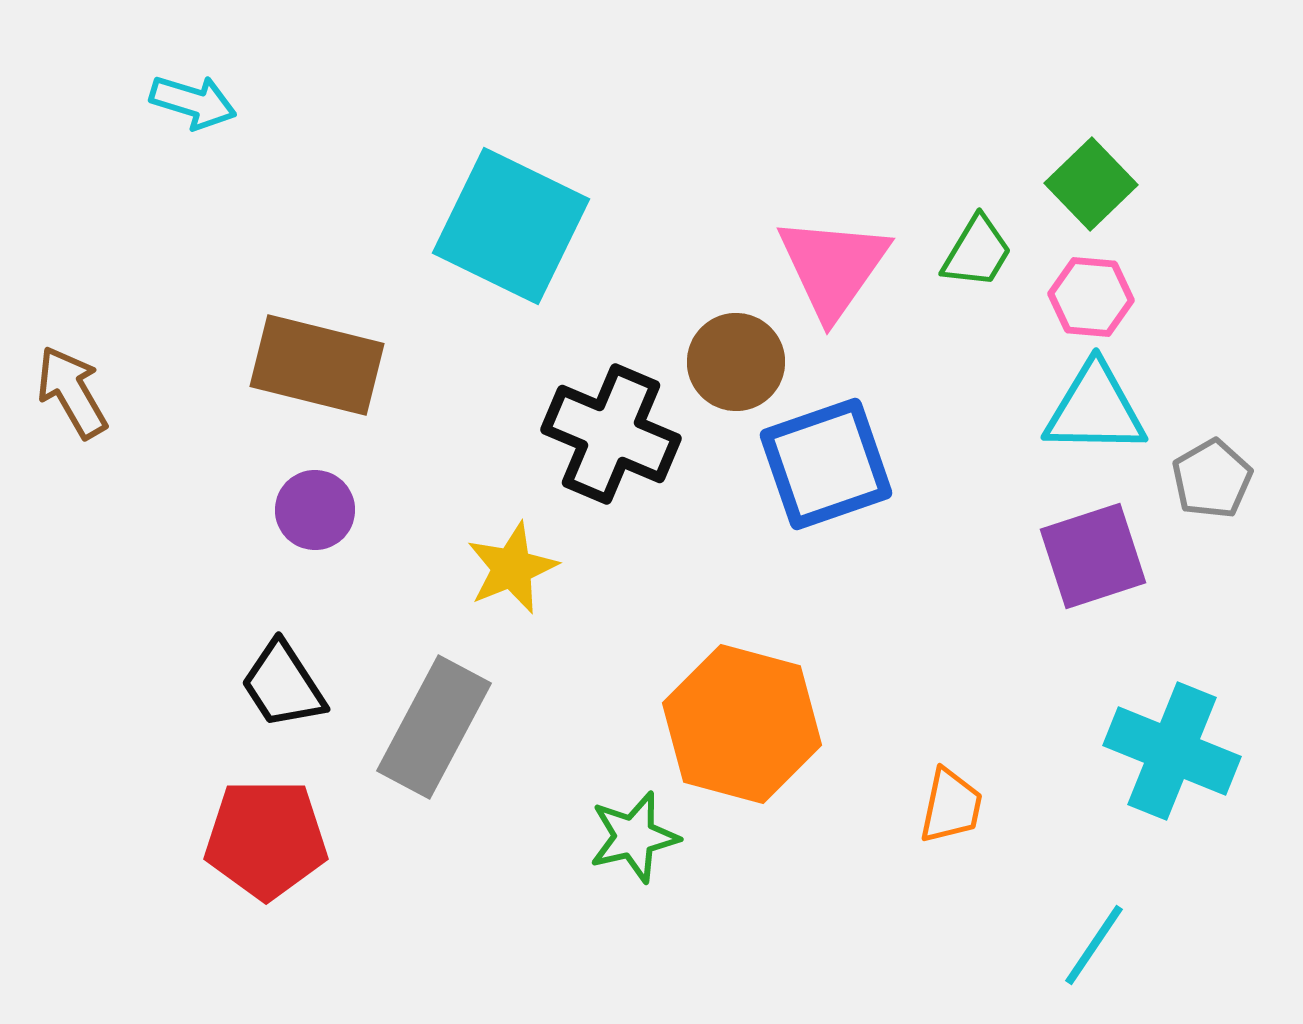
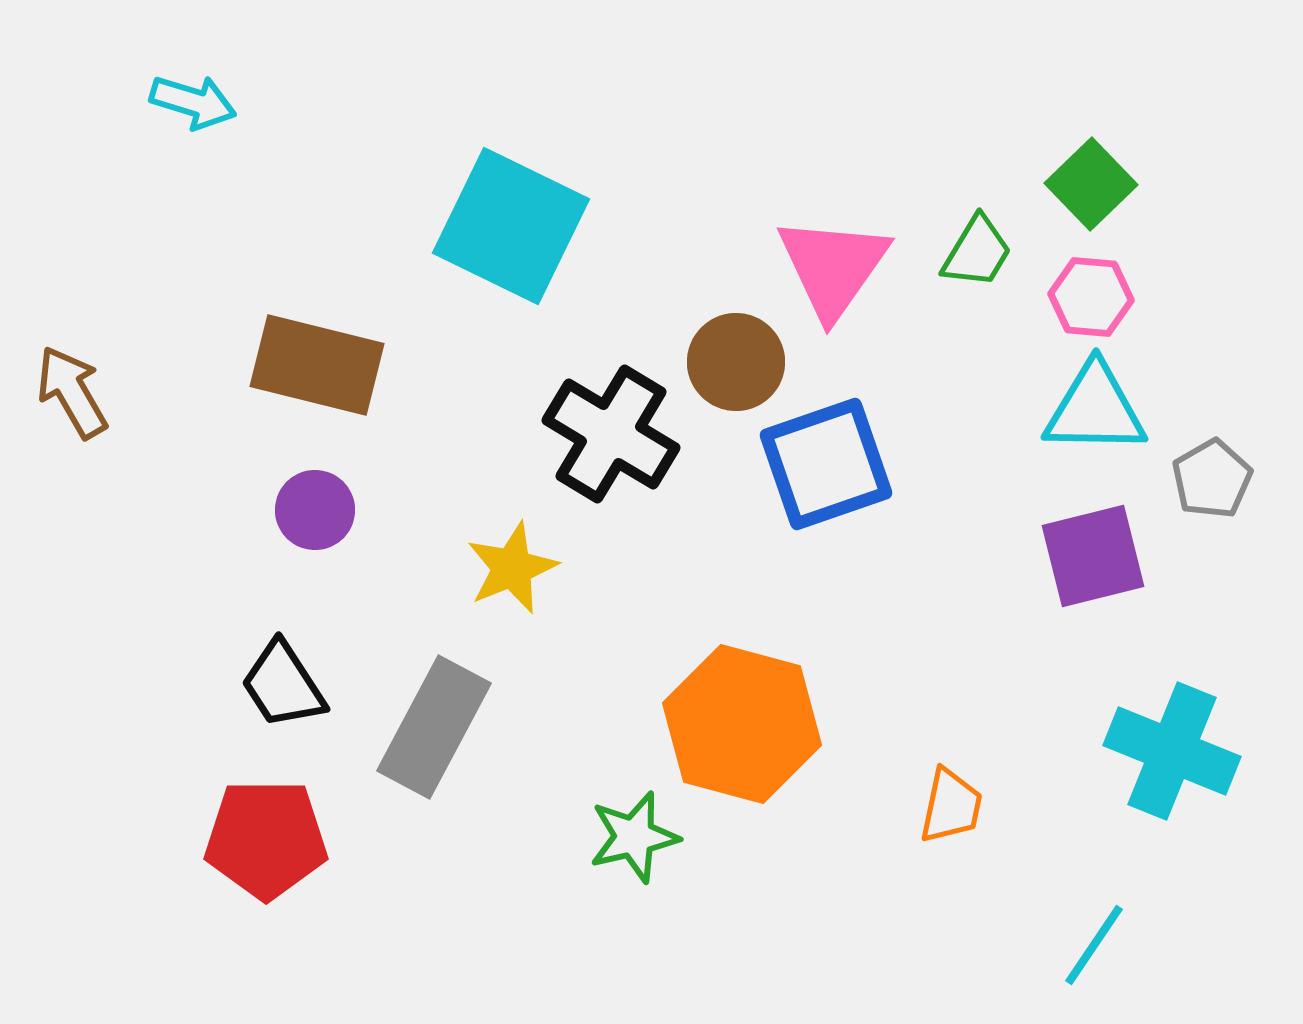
black cross: rotated 8 degrees clockwise
purple square: rotated 4 degrees clockwise
